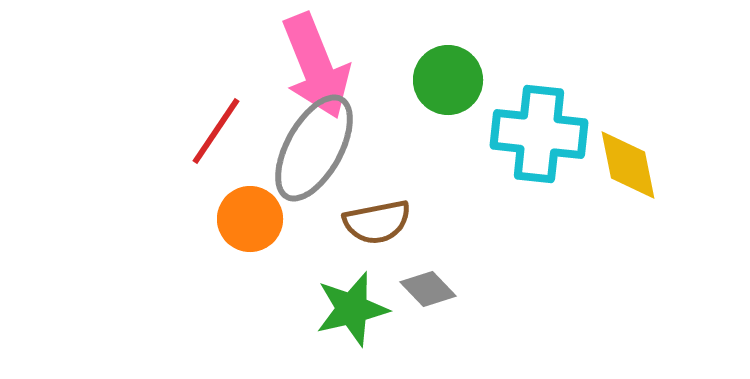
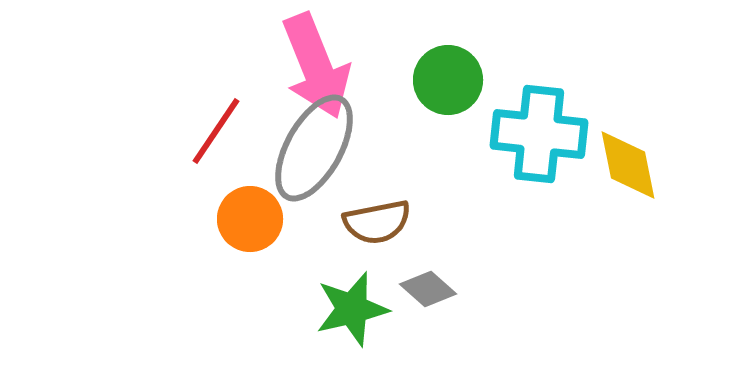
gray diamond: rotated 4 degrees counterclockwise
